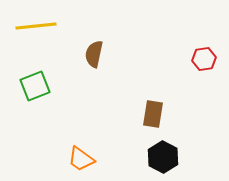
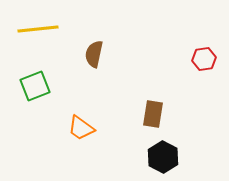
yellow line: moved 2 px right, 3 px down
orange trapezoid: moved 31 px up
